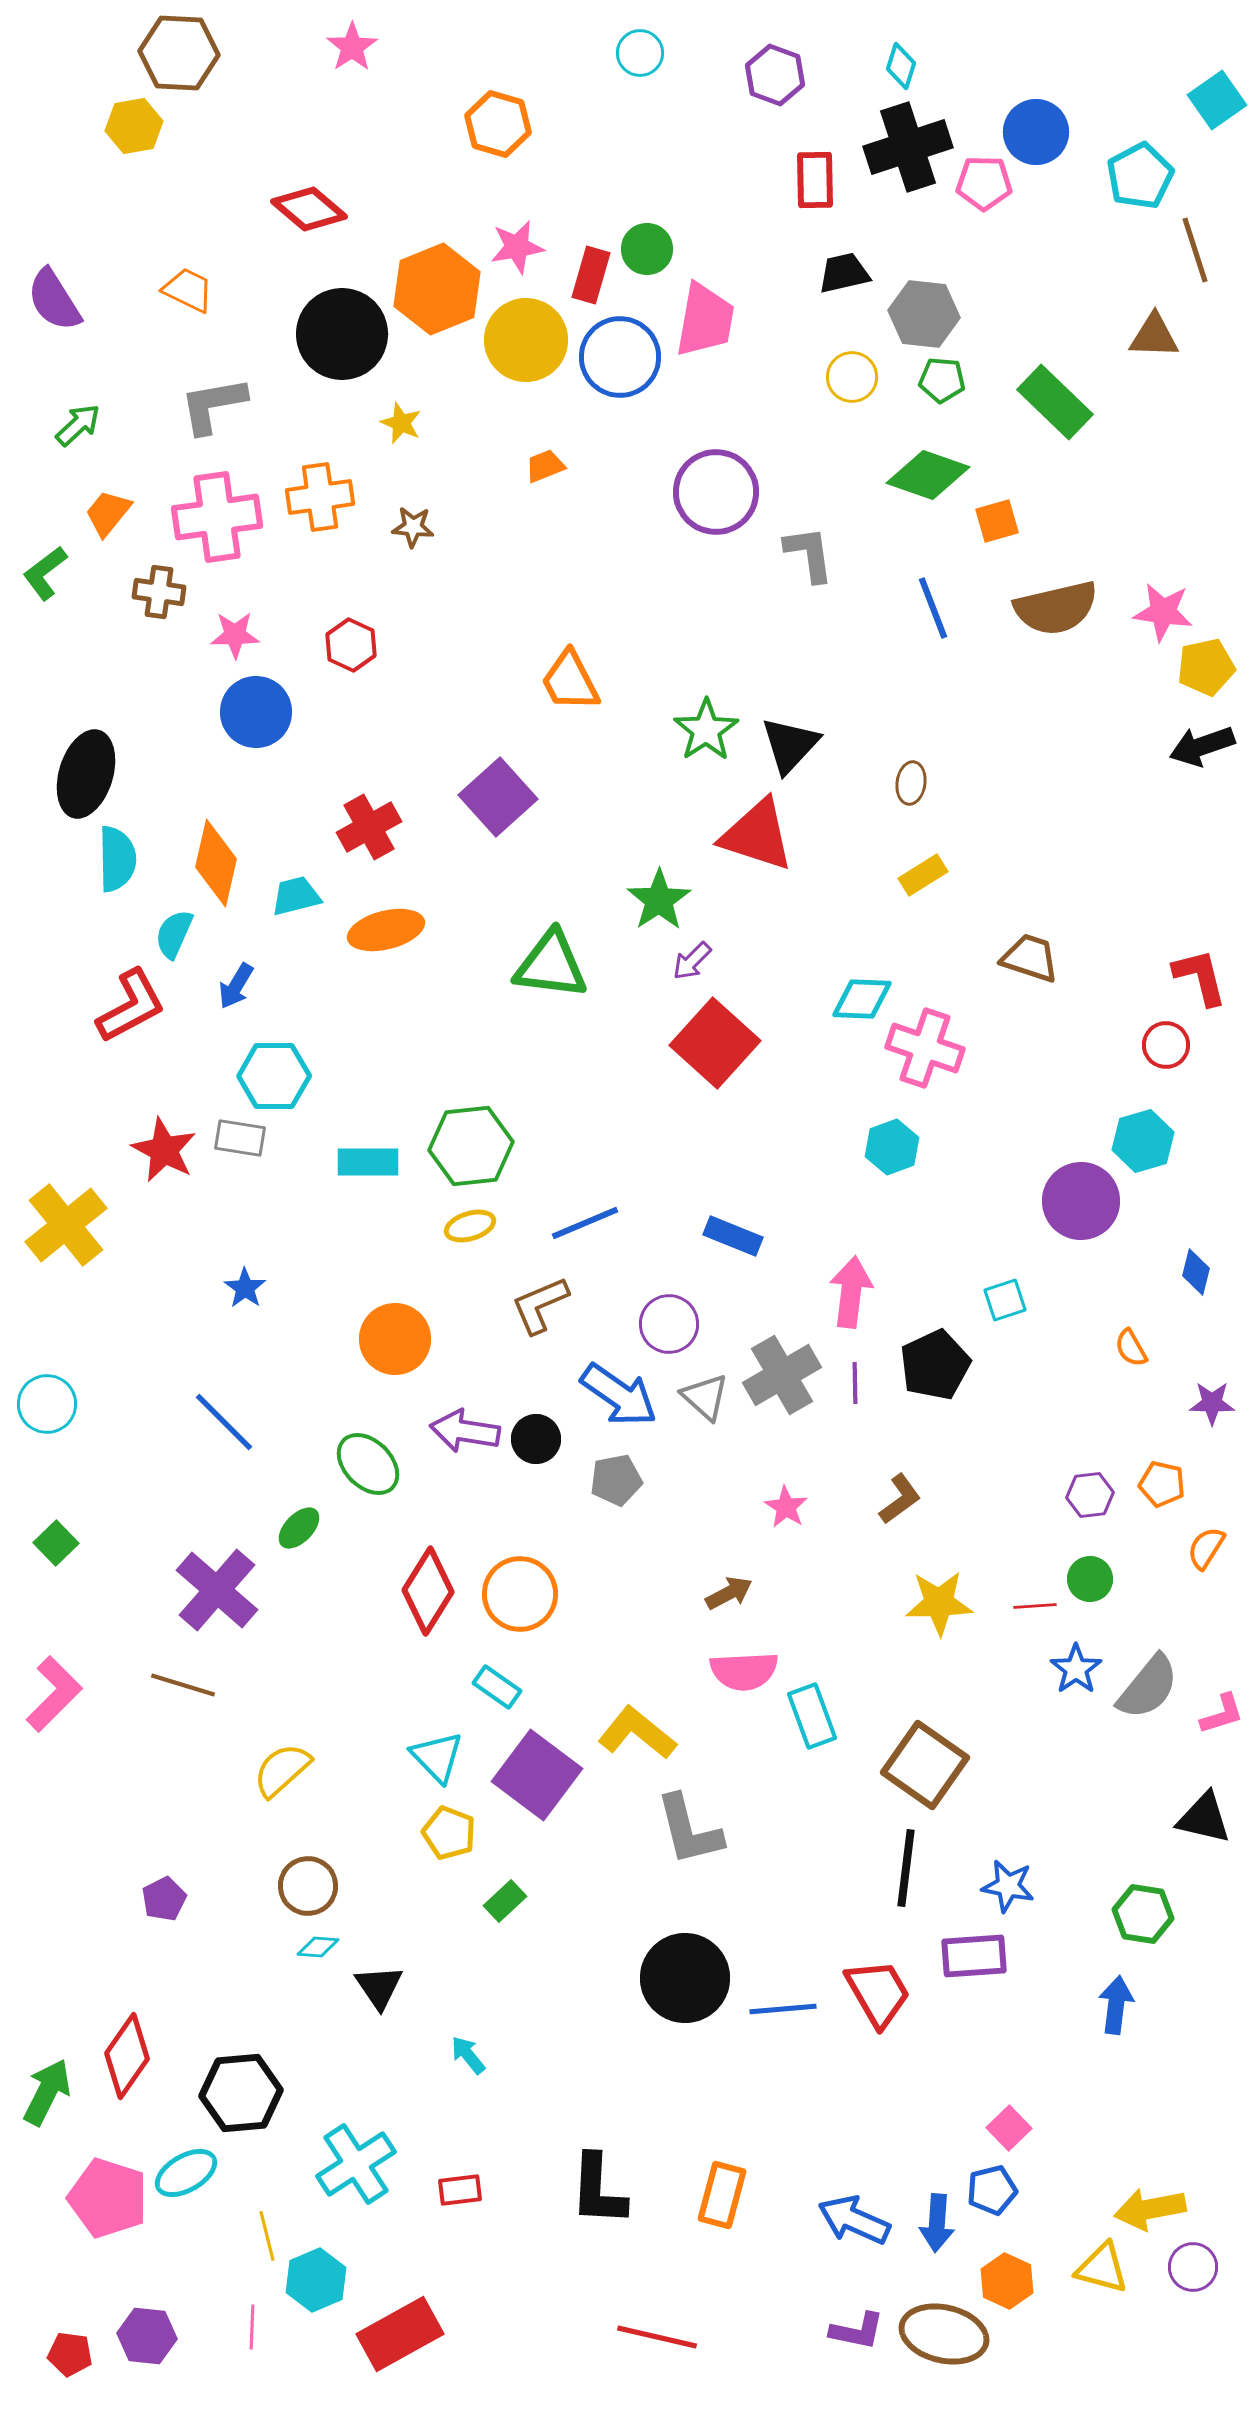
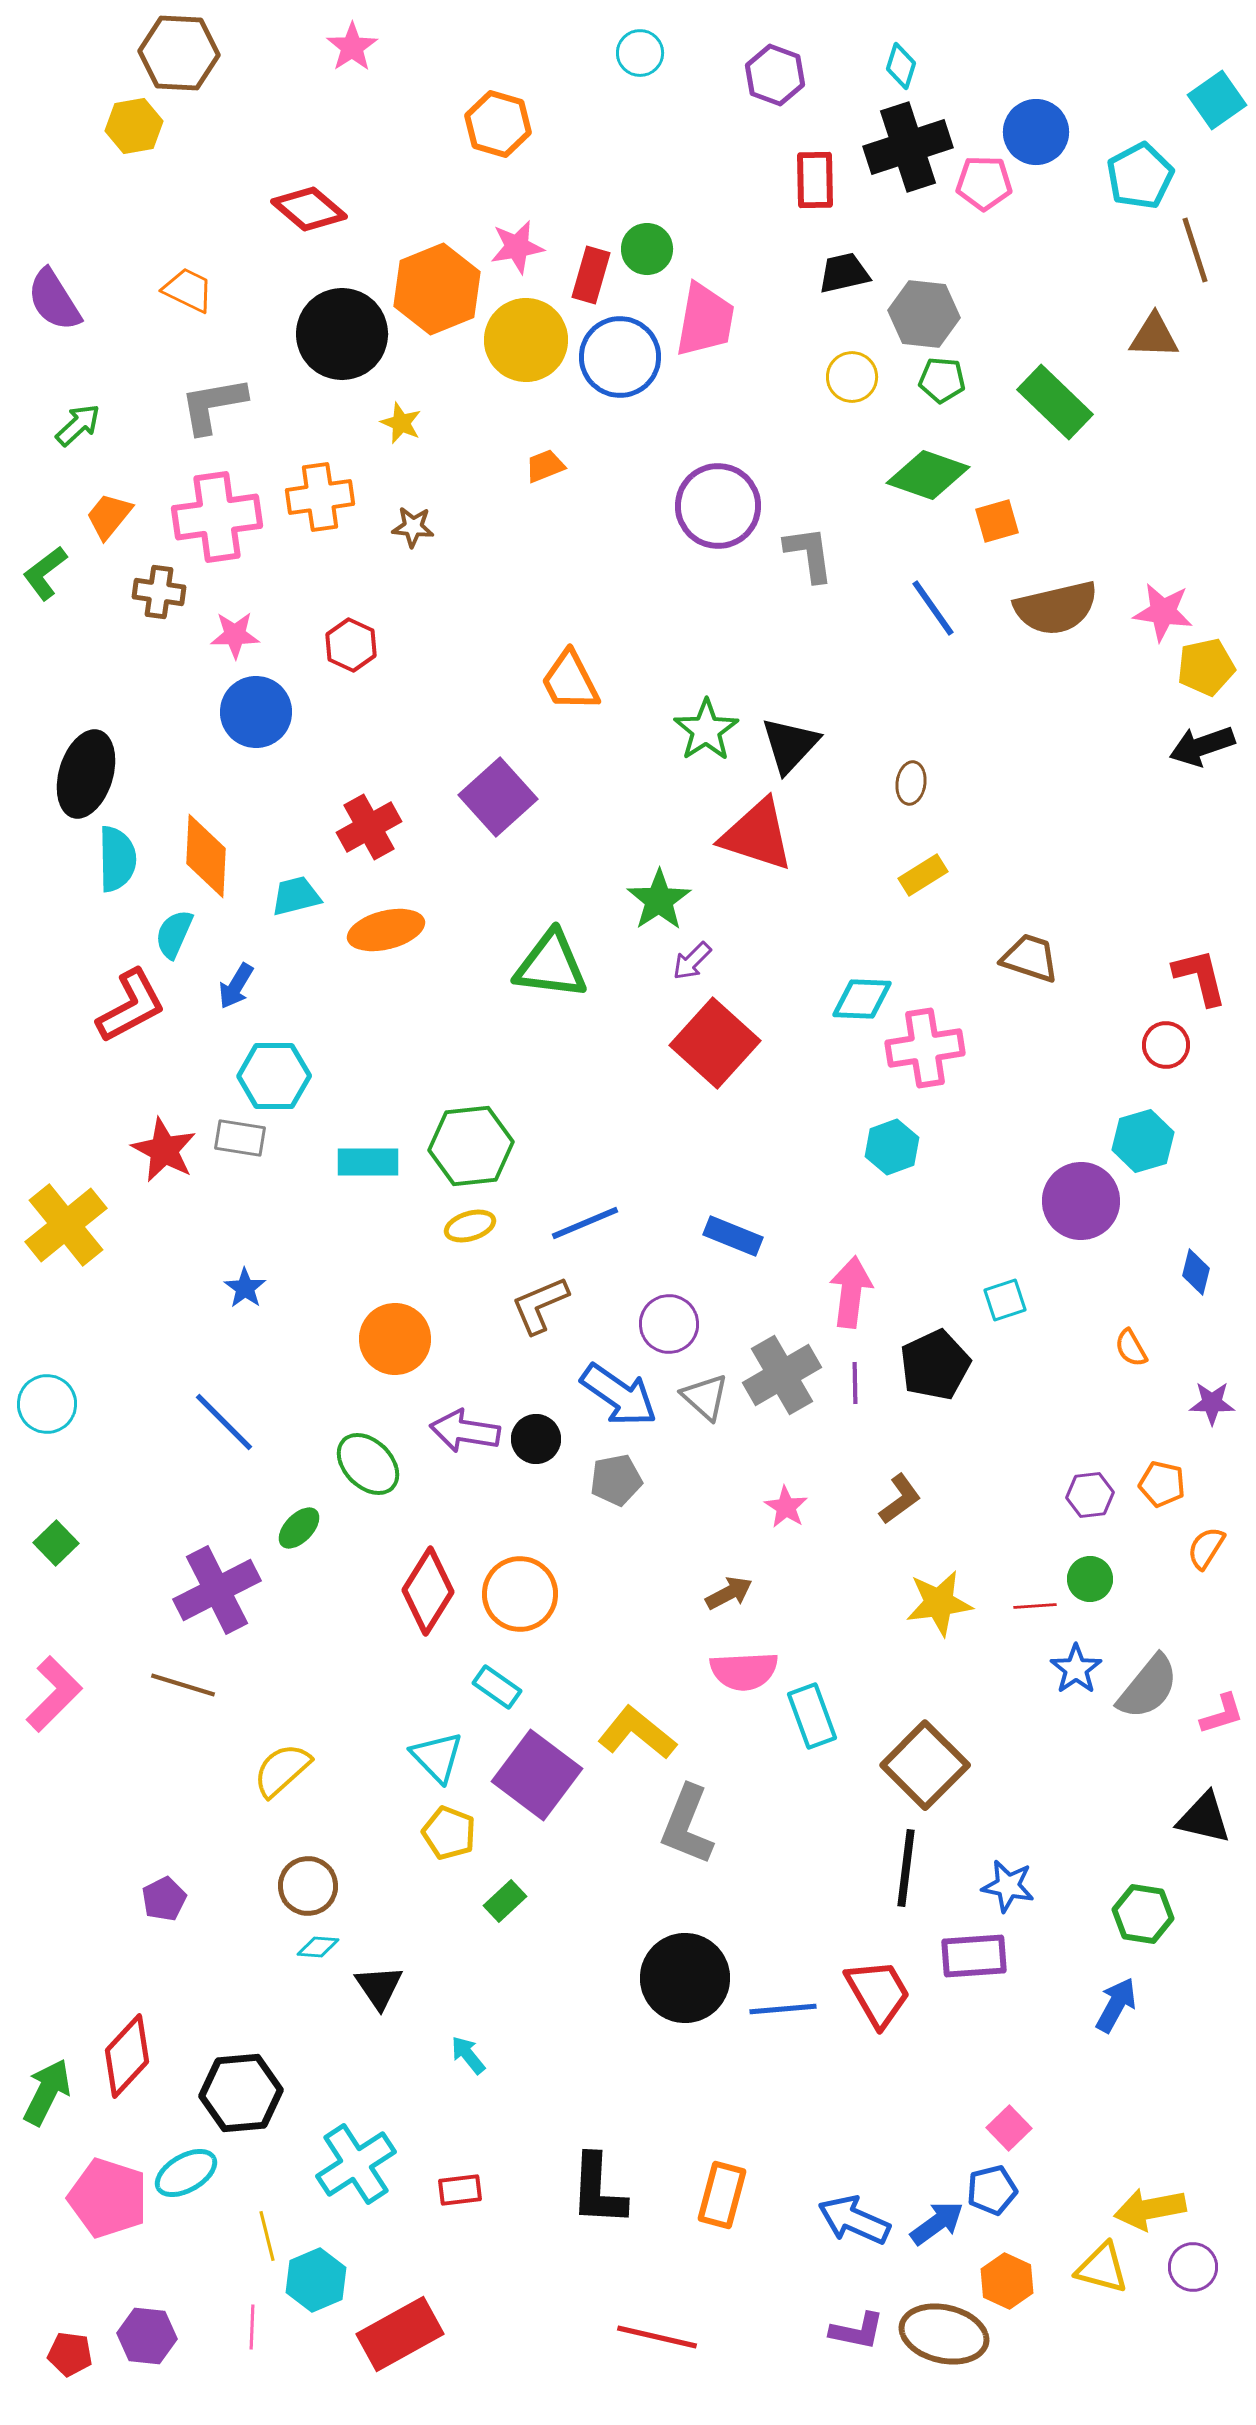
purple circle at (716, 492): moved 2 px right, 14 px down
orange trapezoid at (108, 513): moved 1 px right, 3 px down
blue line at (933, 608): rotated 14 degrees counterclockwise
orange diamond at (216, 863): moved 10 px left, 7 px up; rotated 10 degrees counterclockwise
pink cross at (925, 1048): rotated 28 degrees counterclockwise
purple cross at (217, 1590): rotated 22 degrees clockwise
yellow star at (939, 1603): rotated 6 degrees counterclockwise
brown square at (925, 1765): rotated 10 degrees clockwise
gray L-shape at (689, 1830): moved 2 px left, 5 px up; rotated 36 degrees clockwise
blue arrow at (1116, 2005): rotated 22 degrees clockwise
red diamond at (127, 2056): rotated 8 degrees clockwise
blue arrow at (937, 2223): rotated 130 degrees counterclockwise
